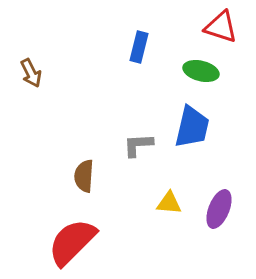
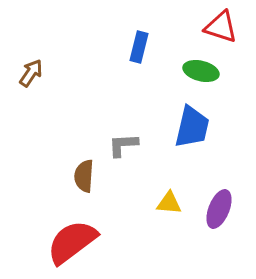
brown arrow: rotated 120 degrees counterclockwise
gray L-shape: moved 15 px left
red semicircle: rotated 8 degrees clockwise
